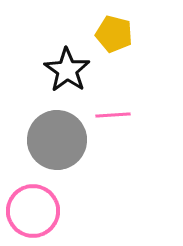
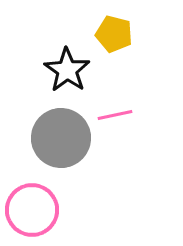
pink line: moved 2 px right; rotated 8 degrees counterclockwise
gray circle: moved 4 px right, 2 px up
pink circle: moved 1 px left, 1 px up
